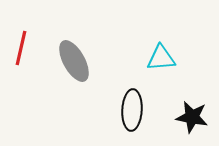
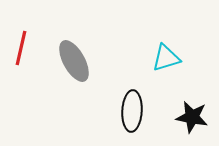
cyan triangle: moved 5 px right; rotated 12 degrees counterclockwise
black ellipse: moved 1 px down
